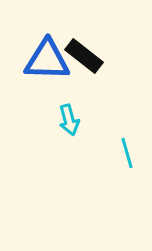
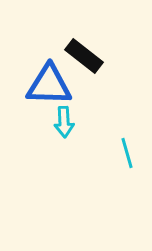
blue triangle: moved 2 px right, 25 px down
cyan arrow: moved 5 px left, 2 px down; rotated 12 degrees clockwise
